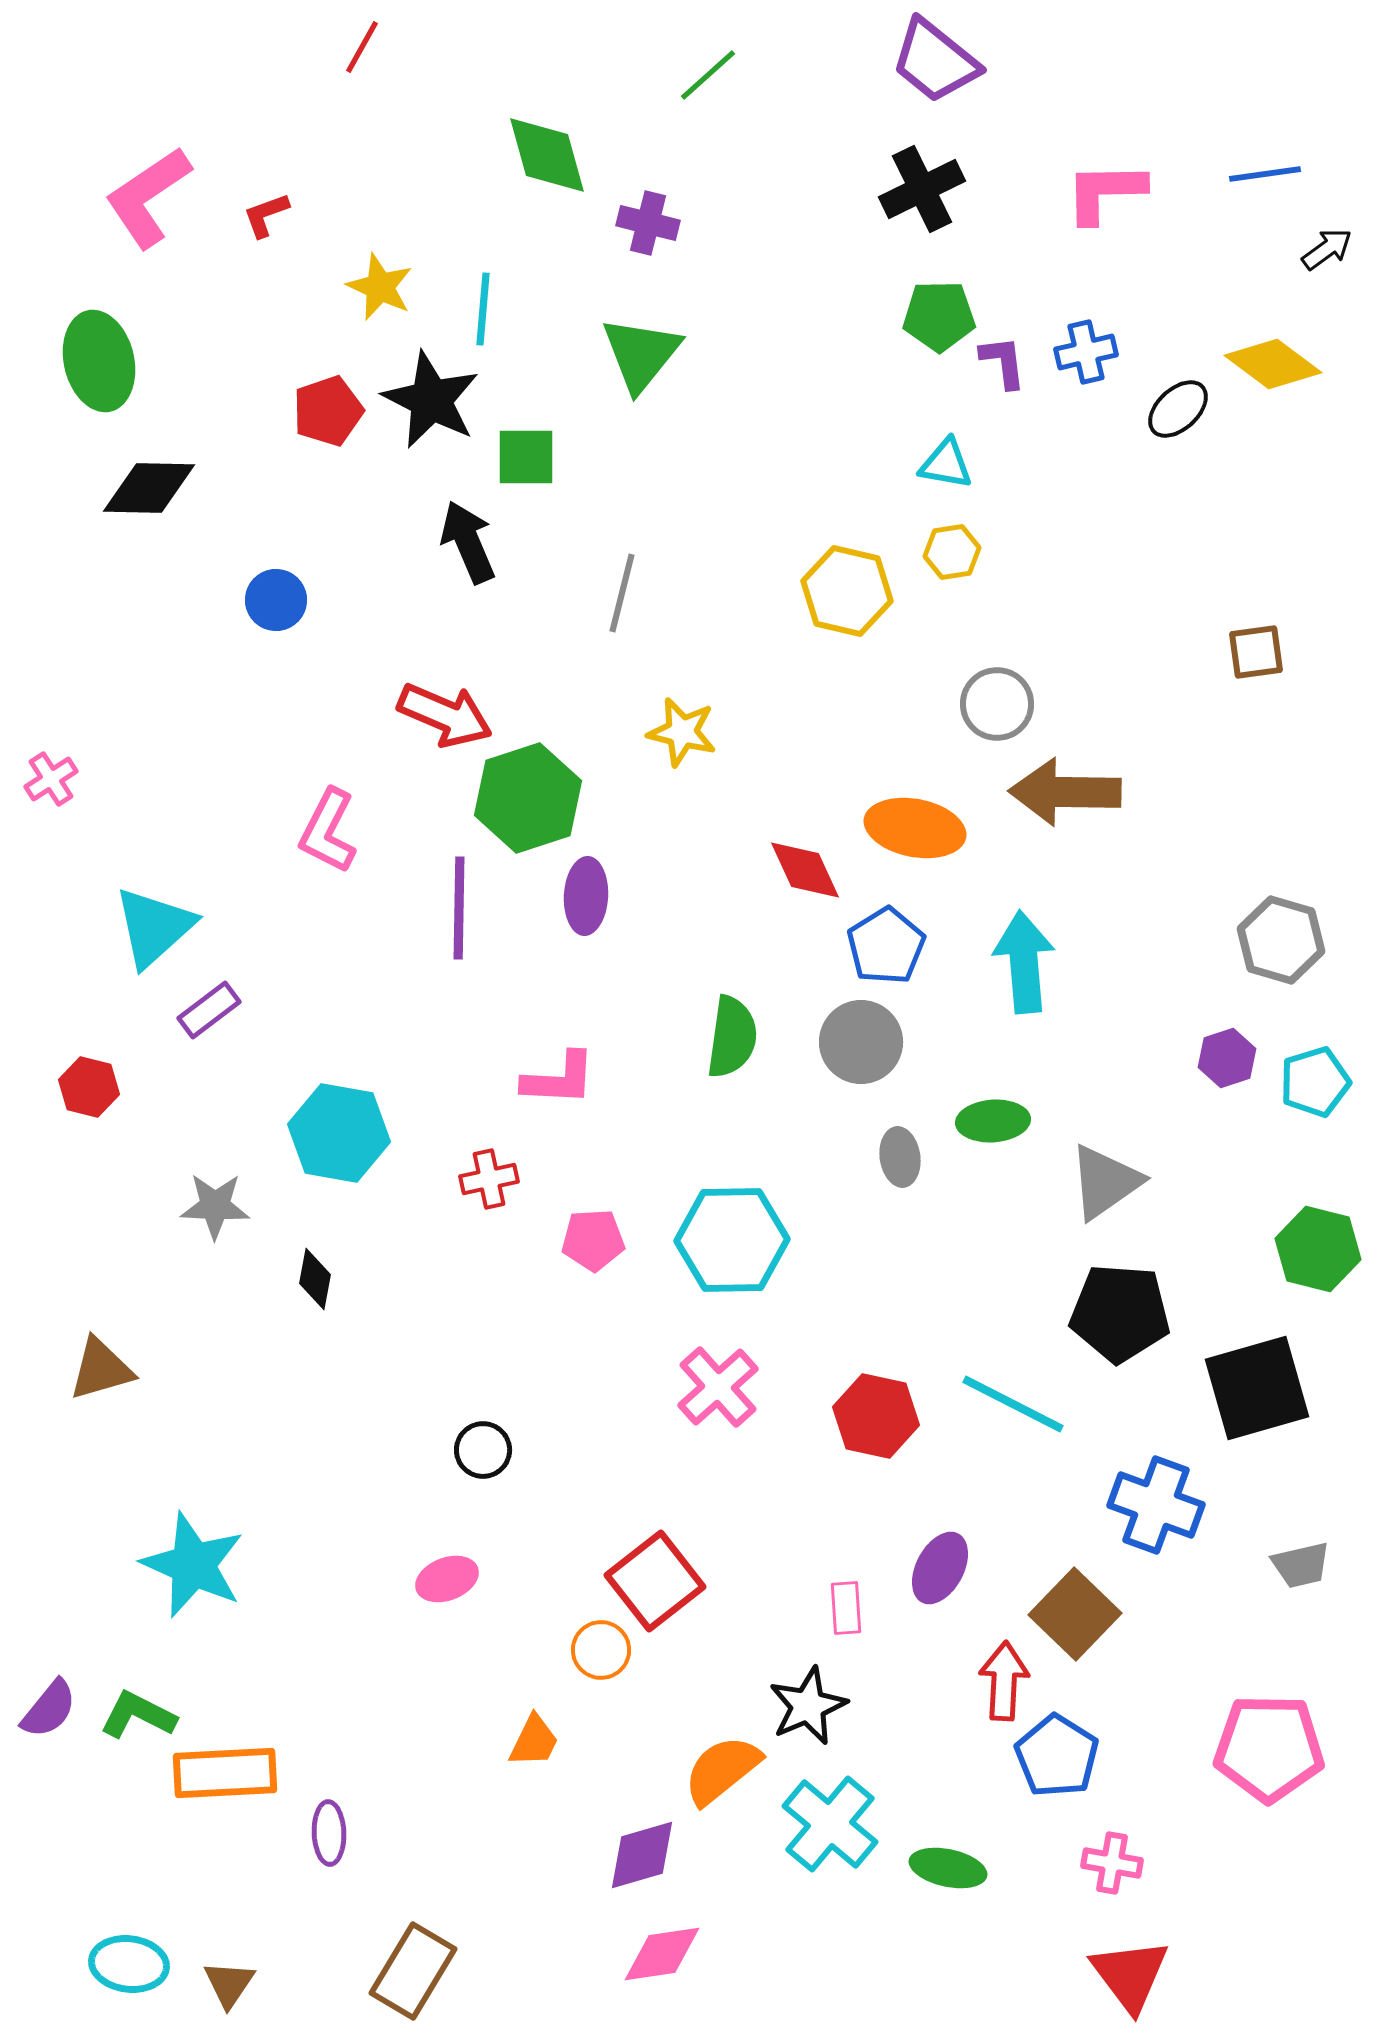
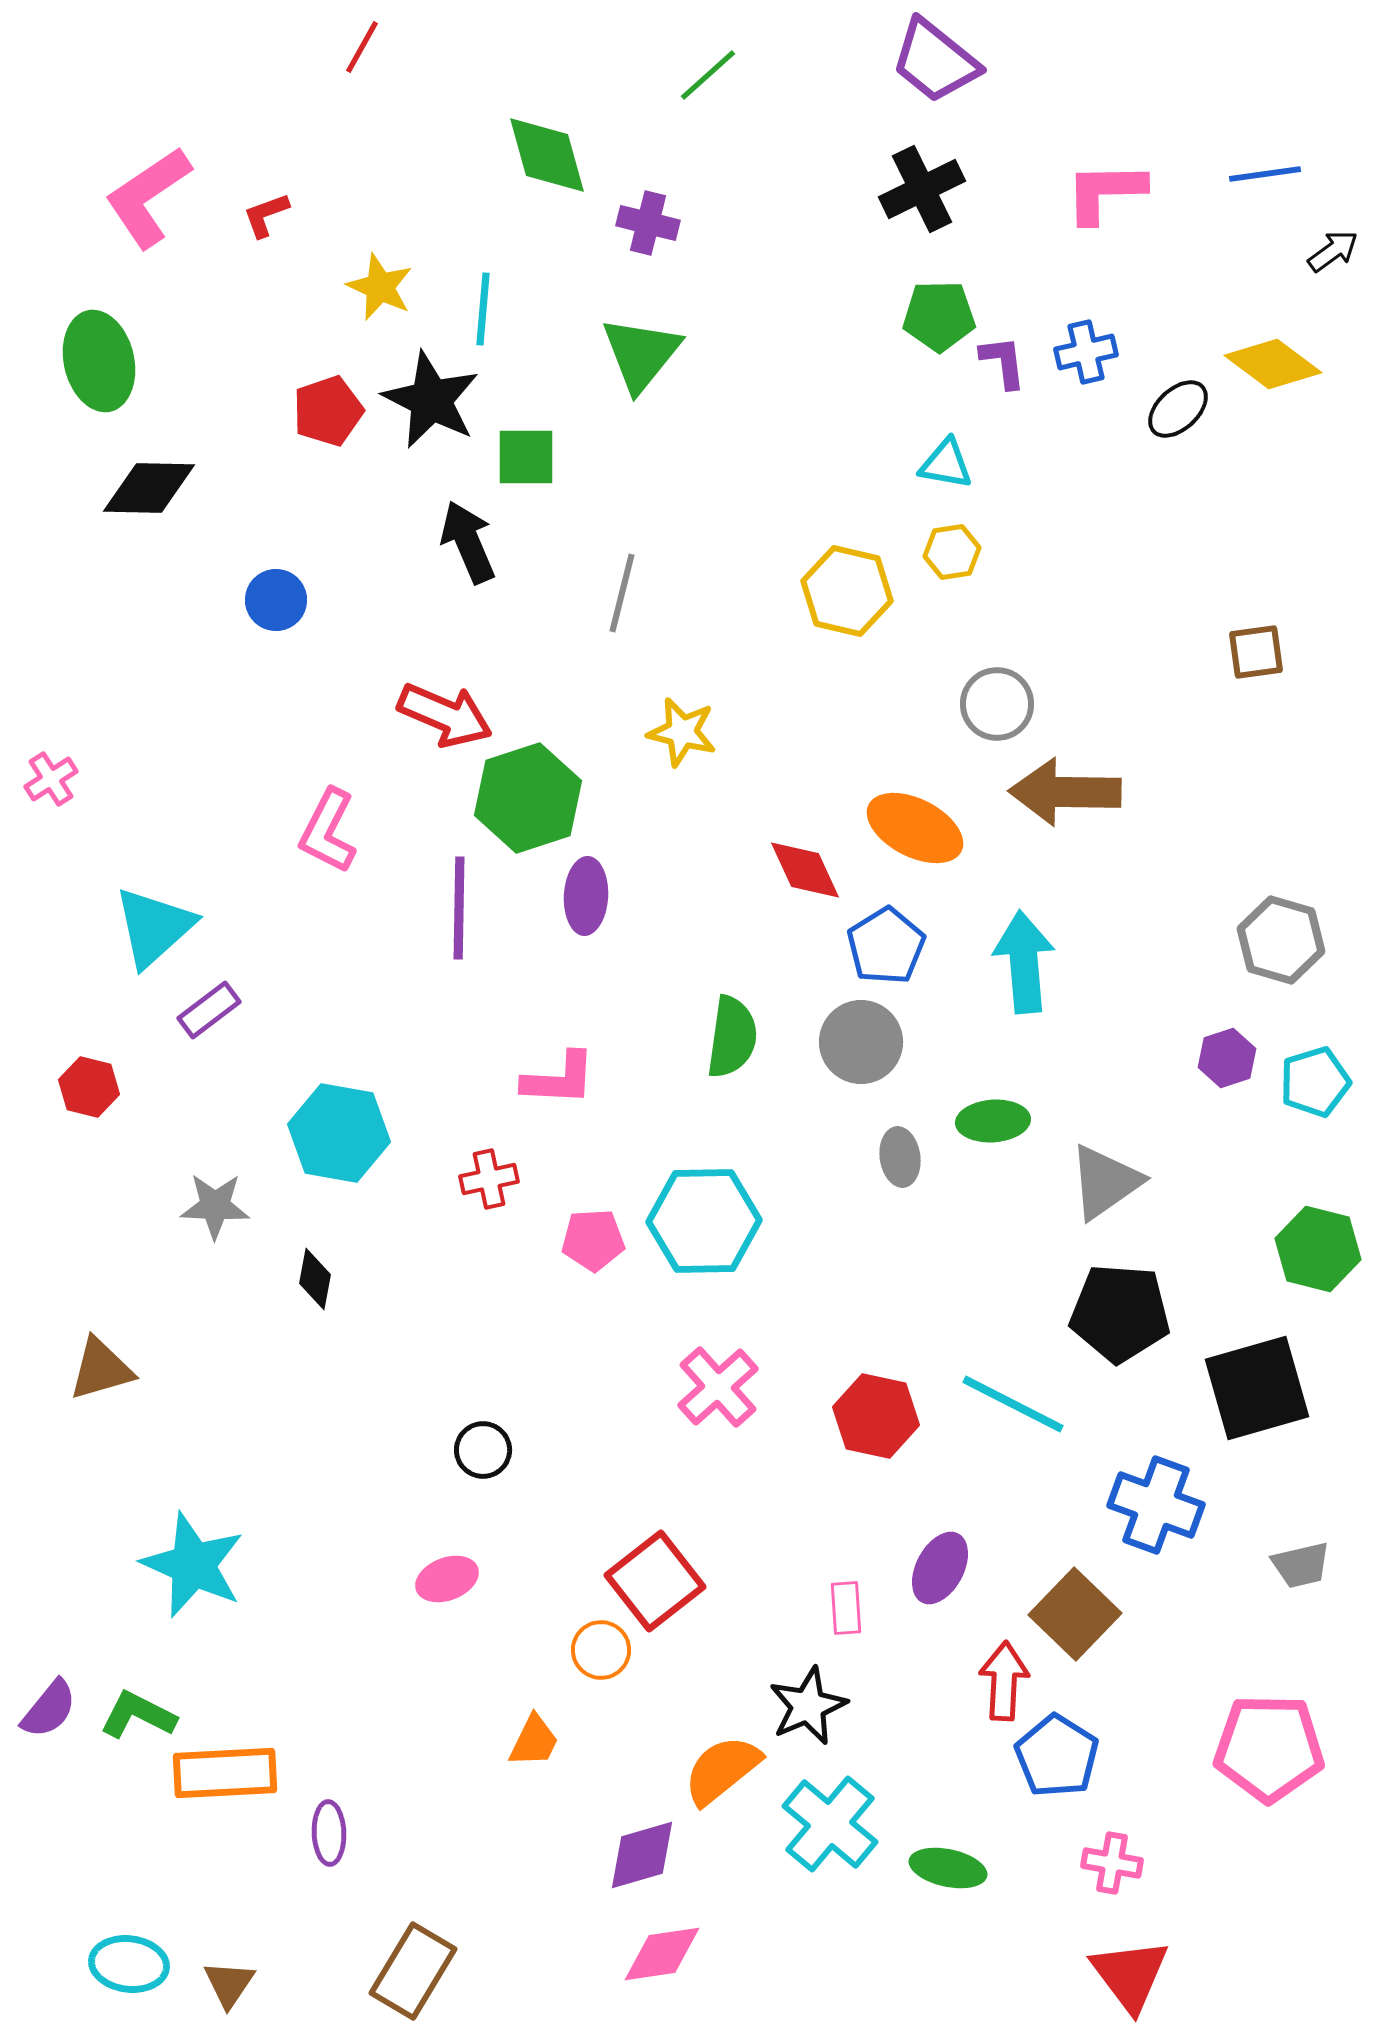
black arrow at (1327, 249): moved 6 px right, 2 px down
orange ellipse at (915, 828): rotated 16 degrees clockwise
cyan hexagon at (732, 1240): moved 28 px left, 19 px up
